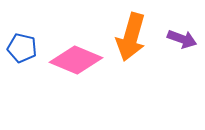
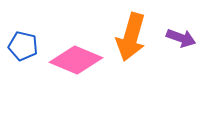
purple arrow: moved 1 px left, 1 px up
blue pentagon: moved 1 px right, 2 px up
